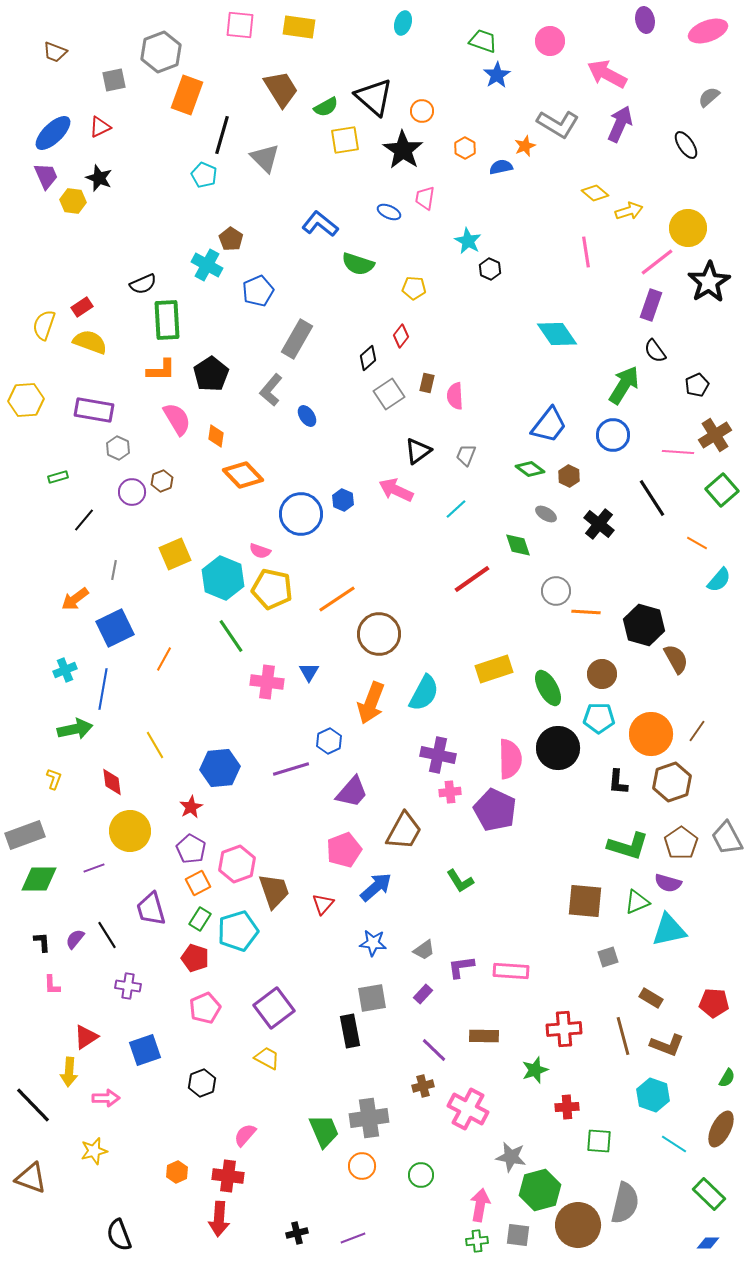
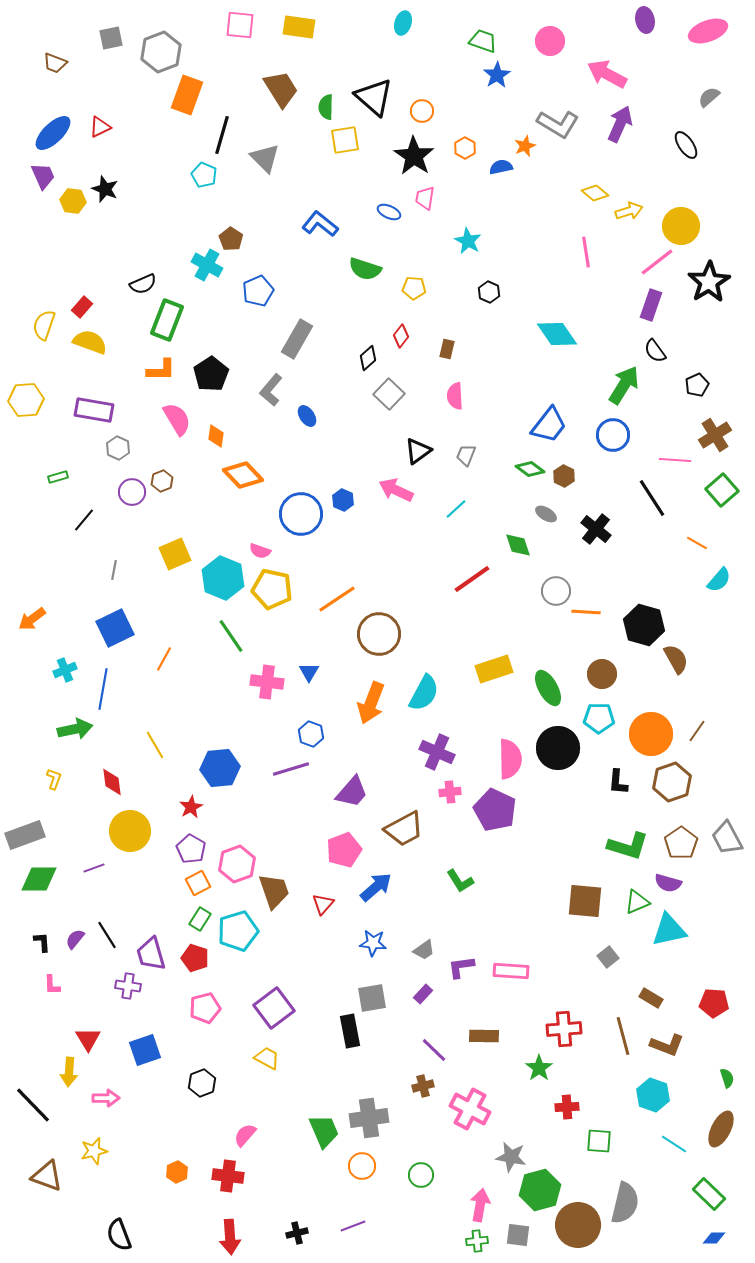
brown trapezoid at (55, 52): moved 11 px down
gray square at (114, 80): moved 3 px left, 42 px up
green semicircle at (326, 107): rotated 120 degrees clockwise
black star at (403, 150): moved 11 px right, 6 px down
purple trapezoid at (46, 176): moved 3 px left
black star at (99, 178): moved 6 px right, 11 px down
yellow circle at (688, 228): moved 7 px left, 2 px up
green semicircle at (358, 264): moved 7 px right, 5 px down
black hexagon at (490, 269): moved 1 px left, 23 px down
red rectangle at (82, 307): rotated 15 degrees counterclockwise
green rectangle at (167, 320): rotated 24 degrees clockwise
brown rectangle at (427, 383): moved 20 px right, 34 px up
gray square at (389, 394): rotated 12 degrees counterclockwise
pink line at (678, 452): moved 3 px left, 8 px down
brown hexagon at (569, 476): moved 5 px left
black cross at (599, 524): moved 3 px left, 5 px down
orange arrow at (75, 599): moved 43 px left, 20 px down
blue hexagon at (329, 741): moved 18 px left, 7 px up; rotated 15 degrees counterclockwise
purple cross at (438, 755): moved 1 px left, 3 px up; rotated 12 degrees clockwise
brown trapezoid at (404, 831): moved 2 px up; rotated 33 degrees clockwise
purple trapezoid at (151, 909): moved 45 px down
gray square at (608, 957): rotated 20 degrees counterclockwise
pink pentagon at (205, 1008): rotated 8 degrees clockwise
red triangle at (86, 1037): moved 2 px right, 2 px down; rotated 28 degrees counterclockwise
green star at (535, 1070): moved 4 px right, 2 px up; rotated 16 degrees counterclockwise
green semicircle at (727, 1078): rotated 48 degrees counterclockwise
pink cross at (468, 1109): moved 2 px right
brown triangle at (31, 1178): moved 16 px right, 2 px up
red arrow at (219, 1219): moved 11 px right, 18 px down; rotated 8 degrees counterclockwise
purple line at (353, 1238): moved 12 px up
blue diamond at (708, 1243): moved 6 px right, 5 px up
